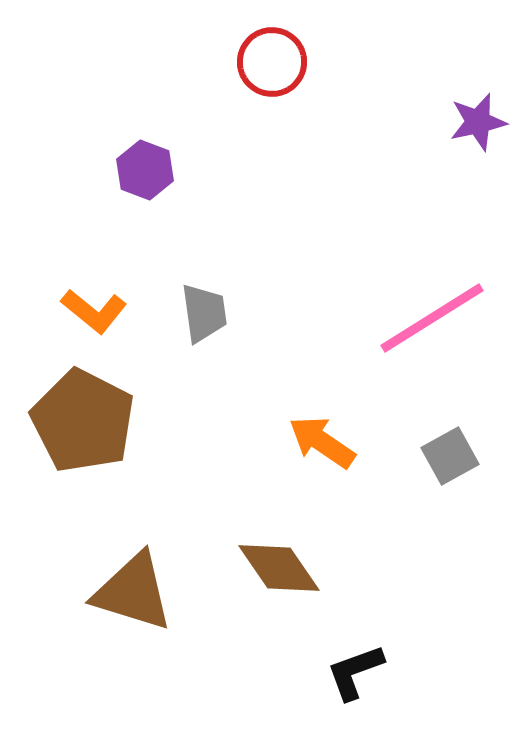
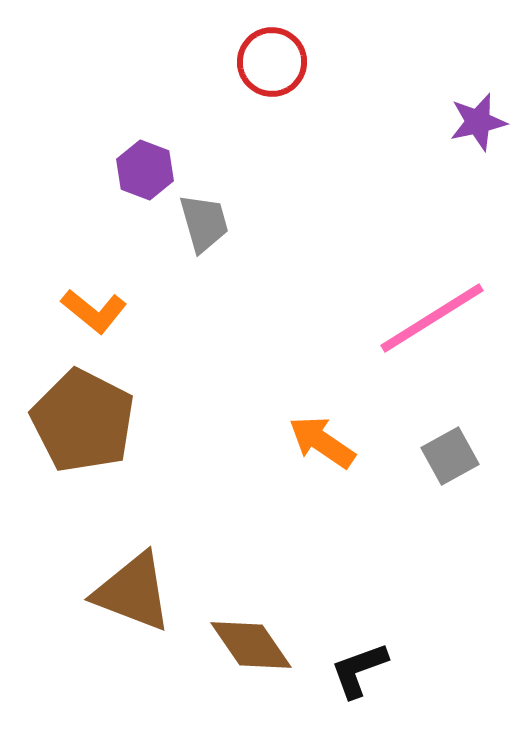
gray trapezoid: moved 90 px up; rotated 8 degrees counterclockwise
brown diamond: moved 28 px left, 77 px down
brown triangle: rotated 4 degrees clockwise
black L-shape: moved 4 px right, 2 px up
